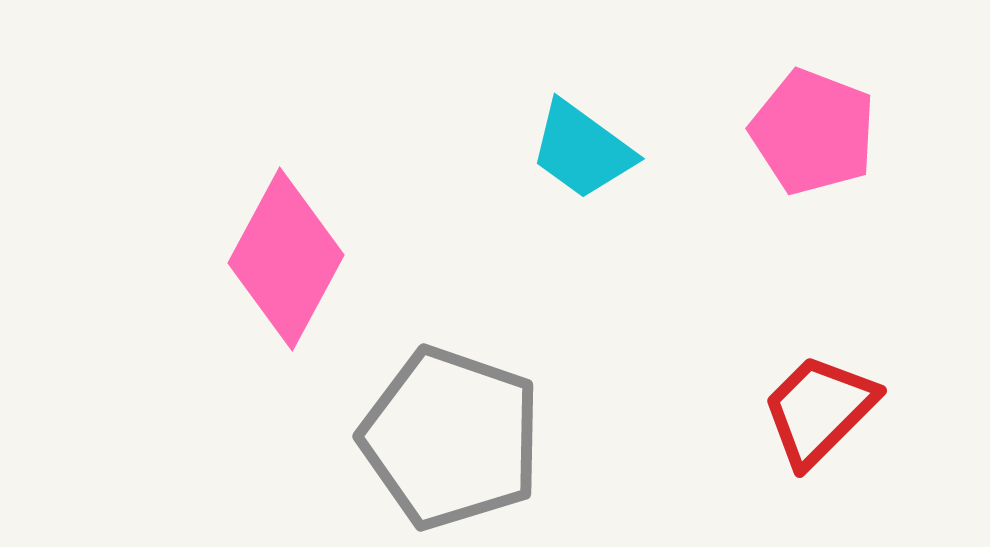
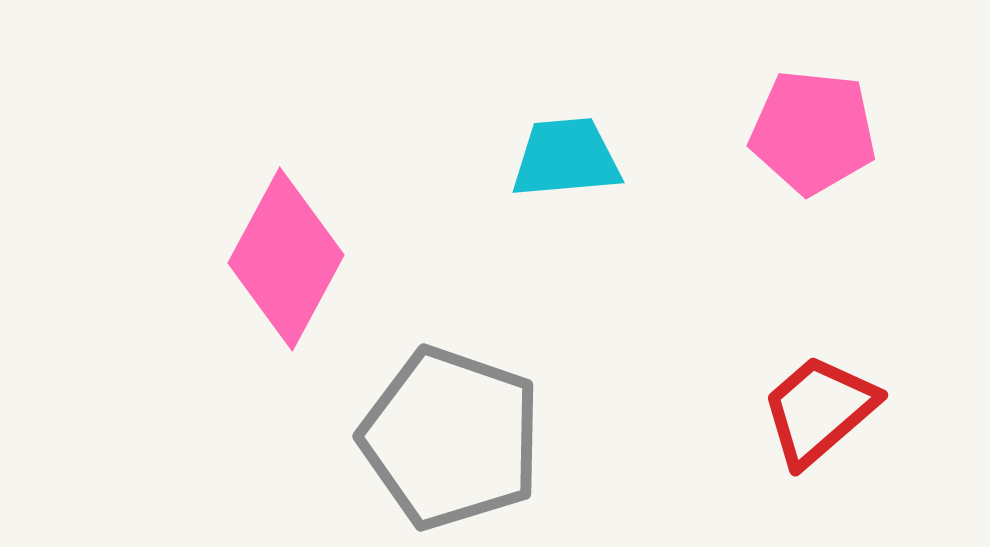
pink pentagon: rotated 15 degrees counterclockwise
cyan trapezoid: moved 16 px left, 8 px down; rotated 139 degrees clockwise
red trapezoid: rotated 4 degrees clockwise
